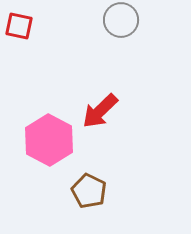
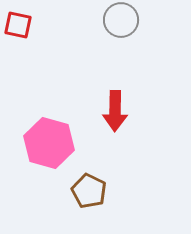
red square: moved 1 px left, 1 px up
red arrow: moved 15 px right; rotated 45 degrees counterclockwise
pink hexagon: moved 3 px down; rotated 12 degrees counterclockwise
